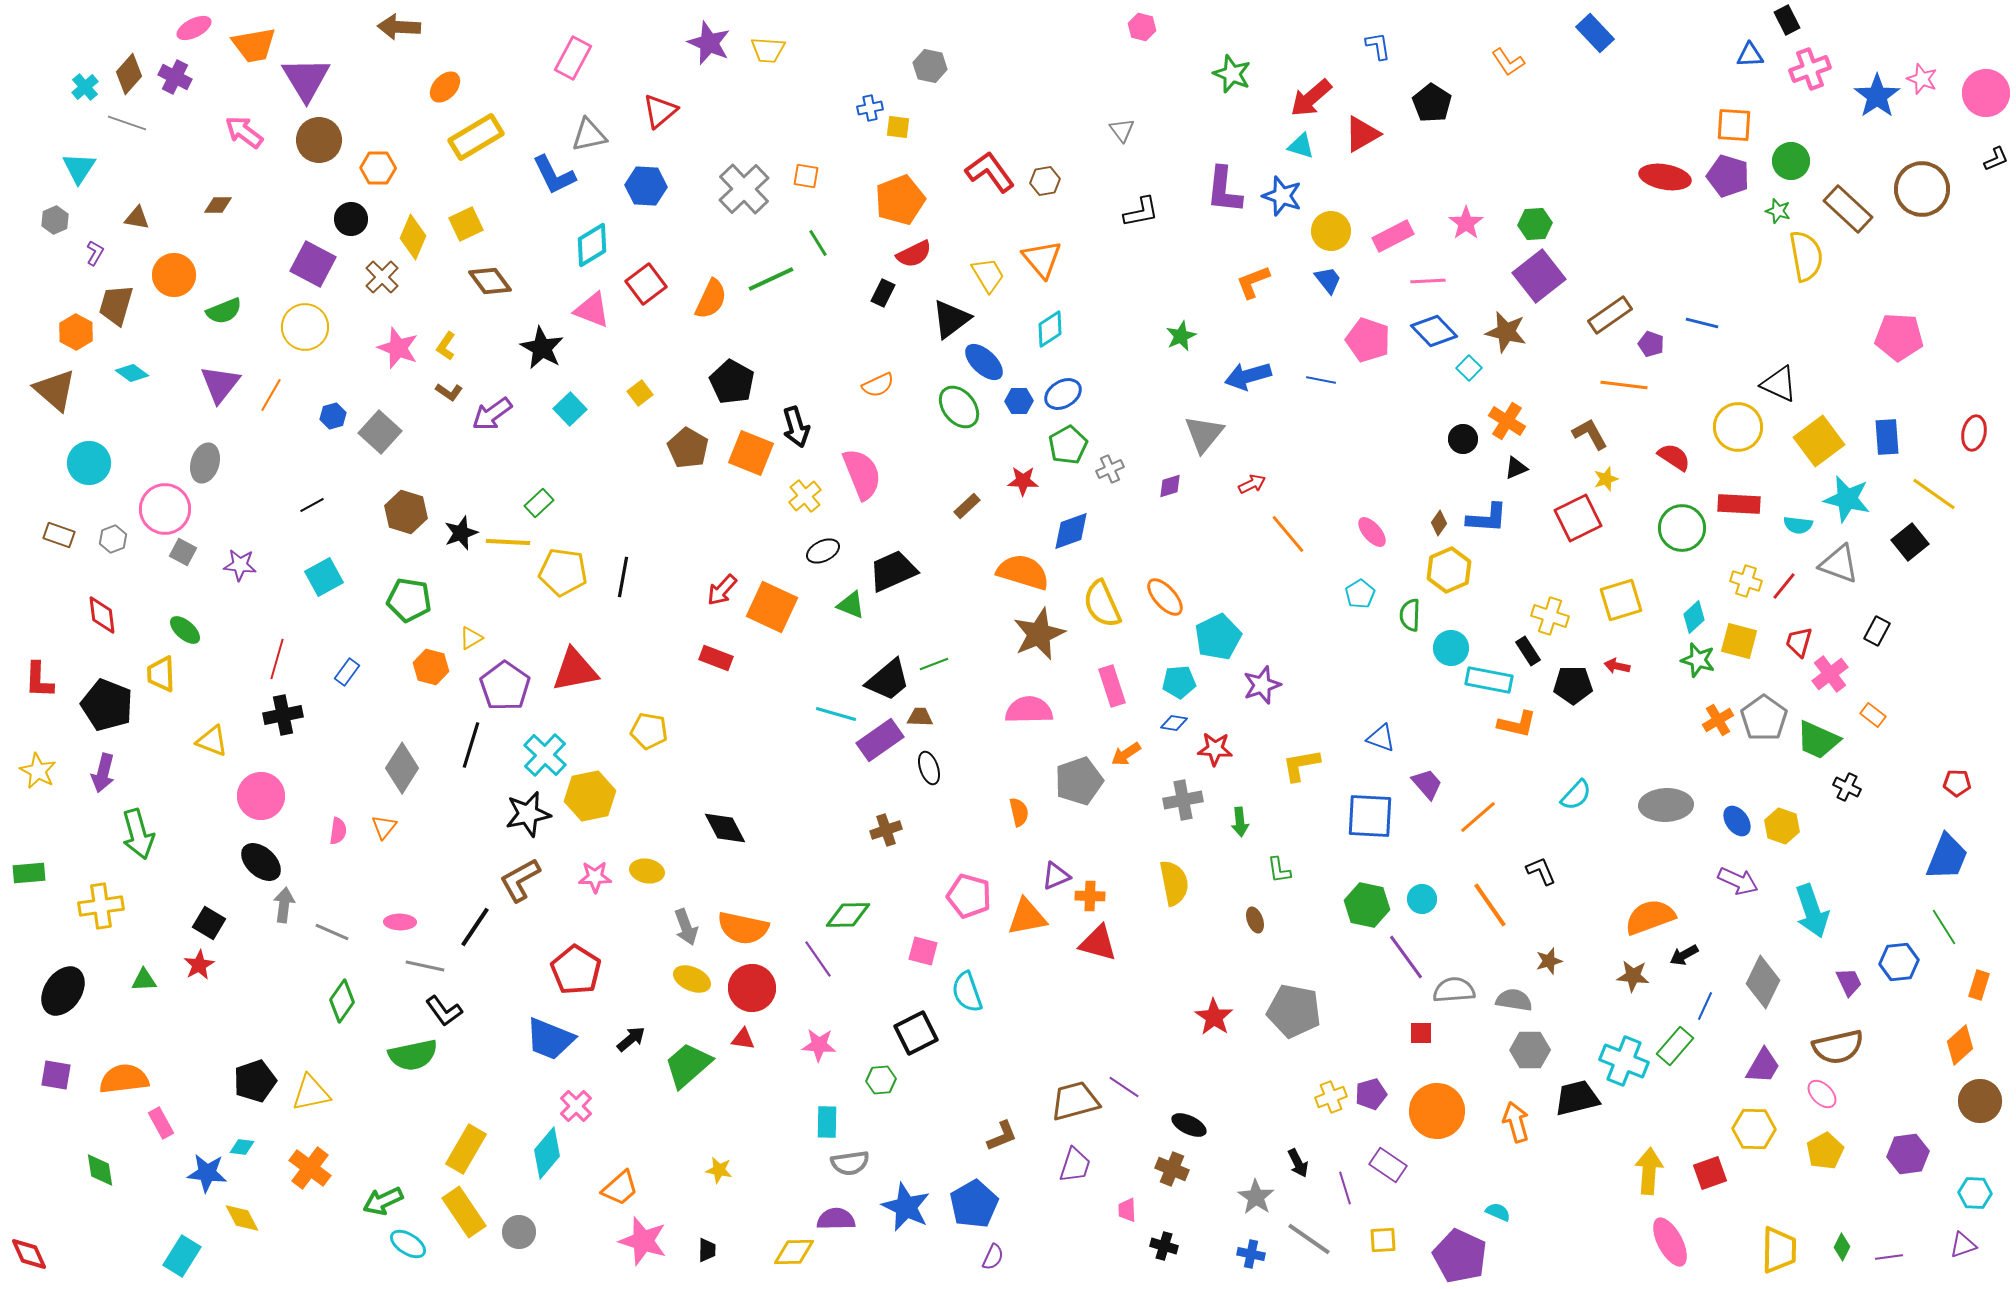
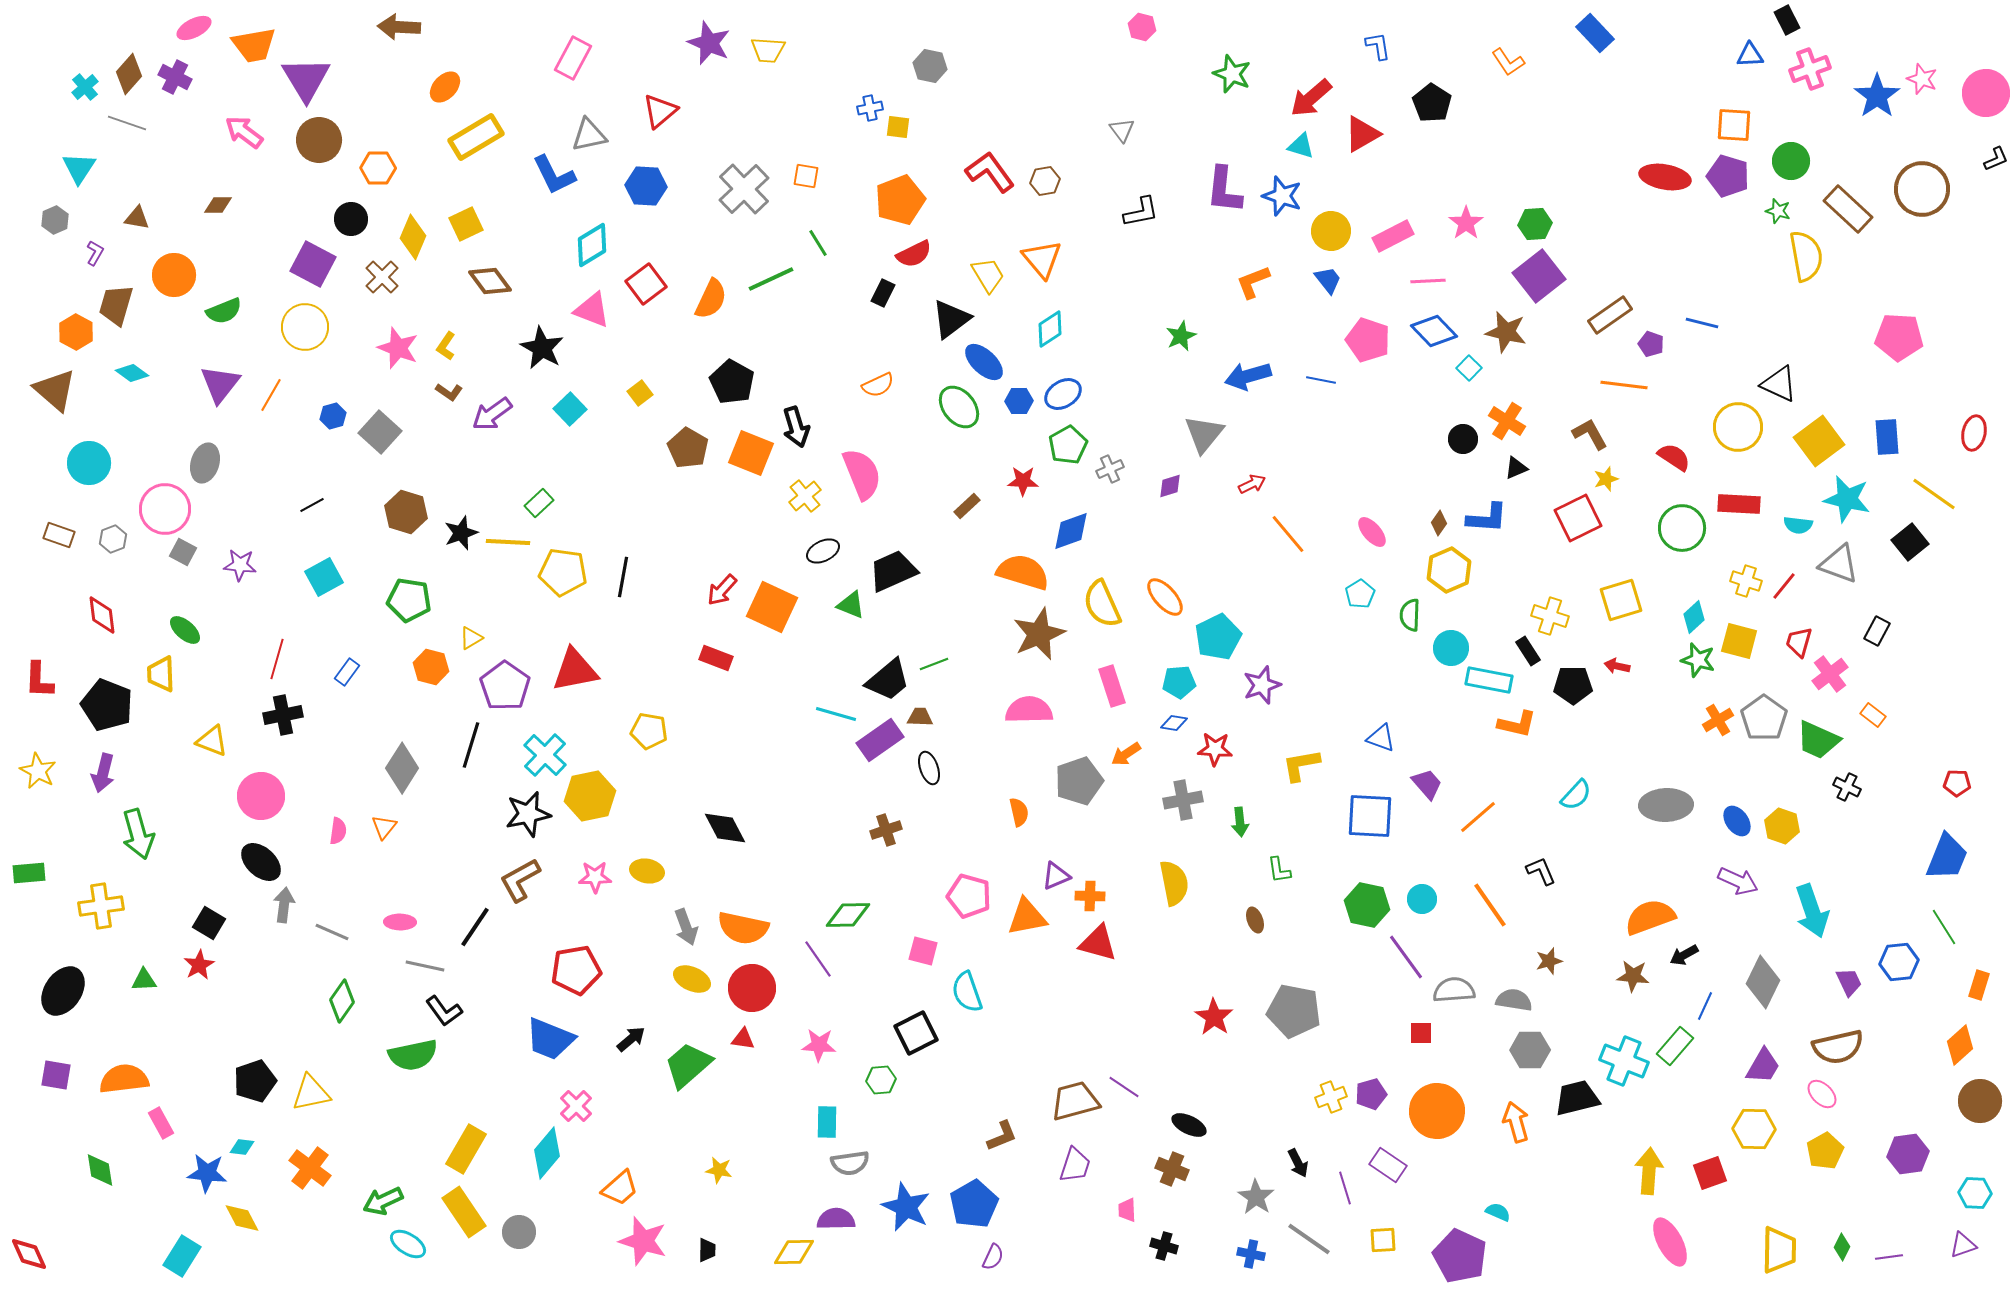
red pentagon at (576, 970): rotated 30 degrees clockwise
